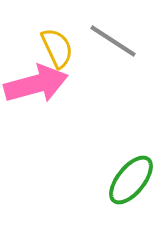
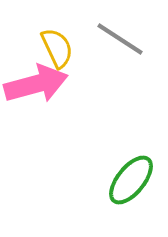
gray line: moved 7 px right, 2 px up
